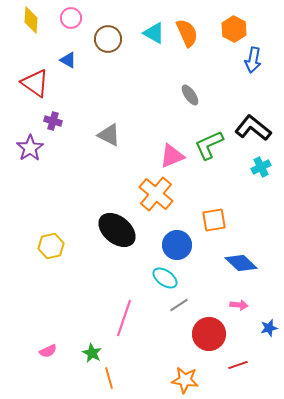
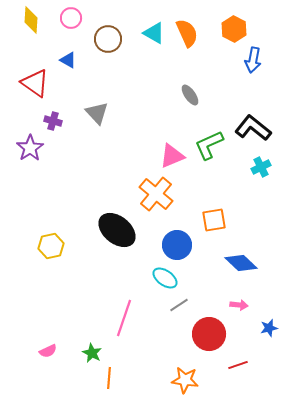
gray triangle: moved 12 px left, 22 px up; rotated 20 degrees clockwise
orange line: rotated 20 degrees clockwise
